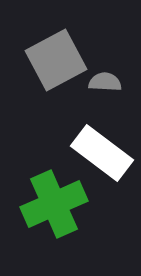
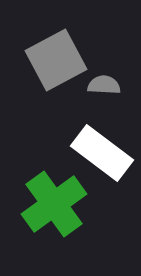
gray semicircle: moved 1 px left, 3 px down
green cross: rotated 12 degrees counterclockwise
